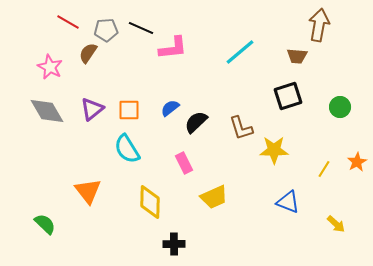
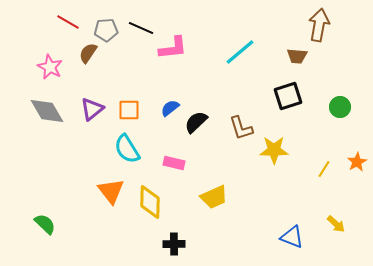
pink rectangle: moved 10 px left; rotated 50 degrees counterclockwise
orange triangle: moved 23 px right
blue triangle: moved 4 px right, 35 px down
